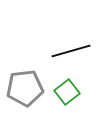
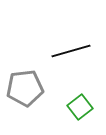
green square: moved 13 px right, 15 px down
